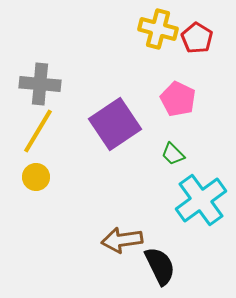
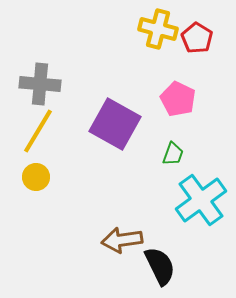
purple square: rotated 27 degrees counterclockwise
green trapezoid: rotated 115 degrees counterclockwise
